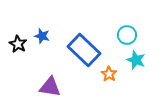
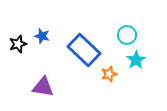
black star: rotated 24 degrees clockwise
cyan star: rotated 18 degrees clockwise
orange star: rotated 21 degrees clockwise
purple triangle: moved 7 px left
